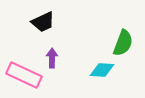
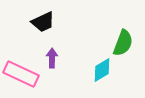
cyan diamond: rotated 35 degrees counterclockwise
pink rectangle: moved 3 px left, 1 px up
